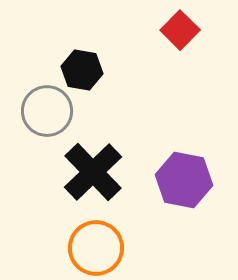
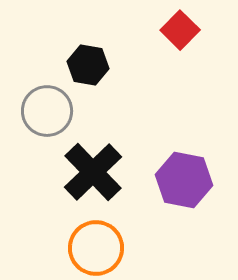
black hexagon: moved 6 px right, 5 px up
